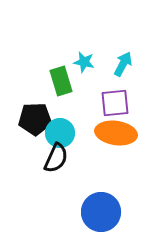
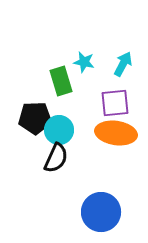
black pentagon: moved 1 px up
cyan circle: moved 1 px left, 3 px up
